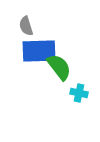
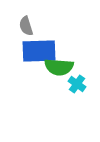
green semicircle: rotated 132 degrees clockwise
cyan cross: moved 2 px left, 9 px up; rotated 24 degrees clockwise
